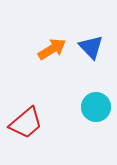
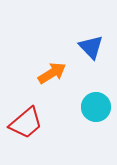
orange arrow: moved 24 px down
